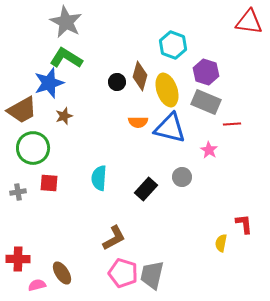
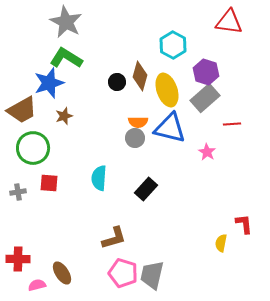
red triangle: moved 20 px left
cyan hexagon: rotated 8 degrees clockwise
gray rectangle: moved 1 px left, 4 px up; rotated 64 degrees counterclockwise
pink star: moved 2 px left, 2 px down
gray circle: moved 47 px left, 39 px up
brown L-shape: rotated 12 degrees clockwise
